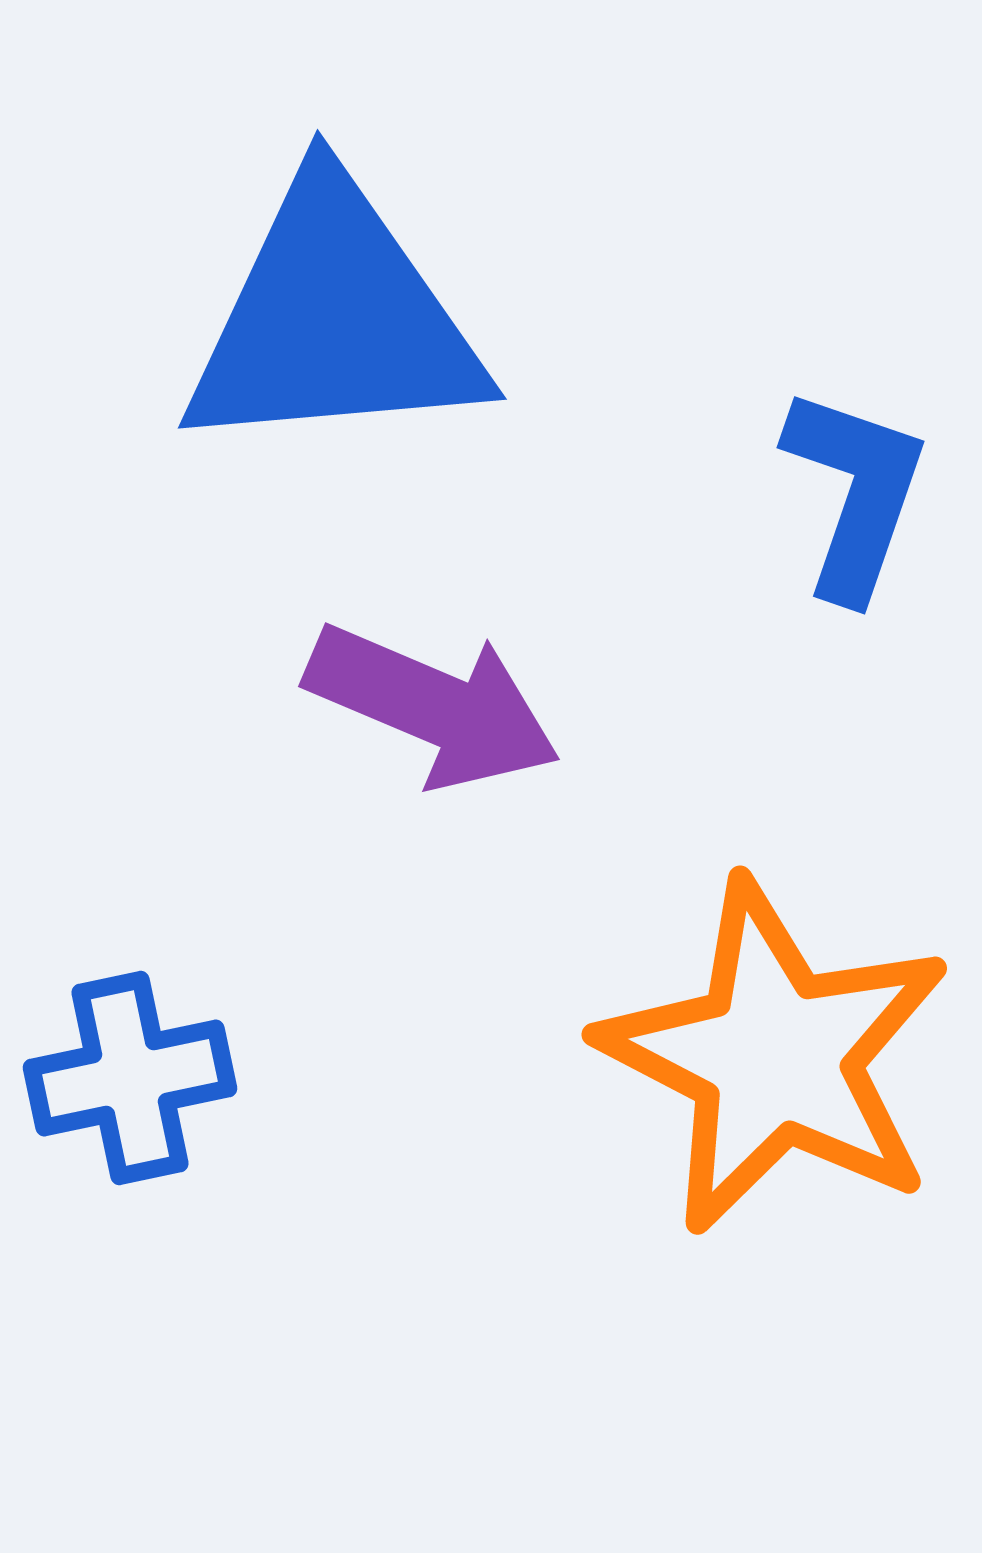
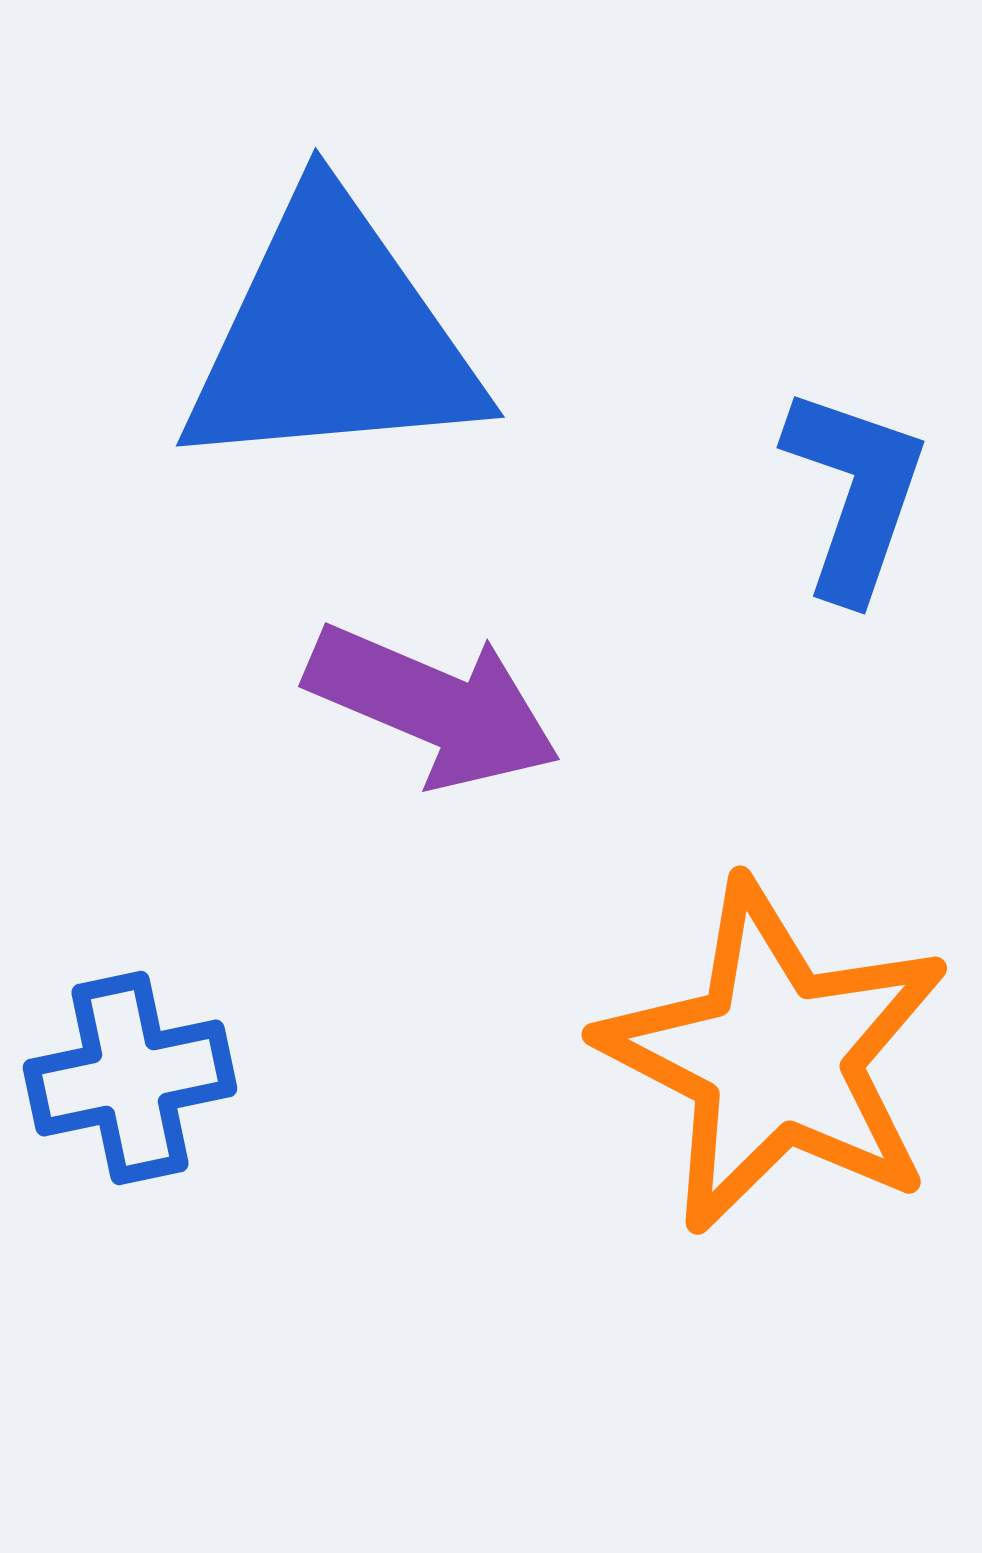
blue triangle: moved 2 px left, 18 px down
